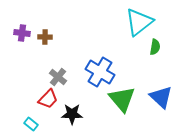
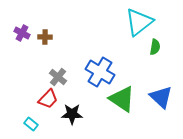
purple cross: rotated 21 degrees clockwise
green triangle: rotated 16 degrees counterclockwise
